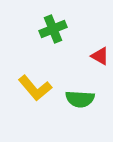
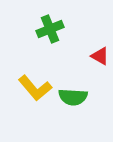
green cross: moved 3 px left
green semicircle: moved 7 px left, 2 px up
